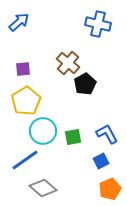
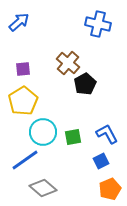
yellow pentagon: moved 3 px left
cyan circle: moved 1 px down
